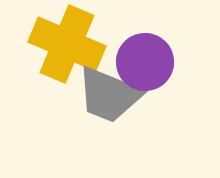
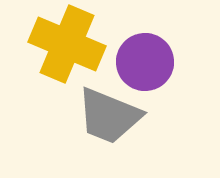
gray trapezoid: moved 21 px down
